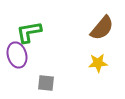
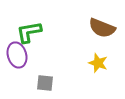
brown semicircle: rotated 72 degrees clockwise
yellow star: rotated 24 degrees clockwise
gray square: moved 1 px left
